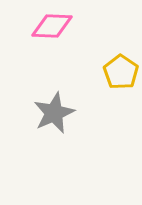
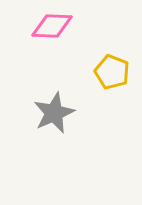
yellow pentagon: moved 9 px left; rotated 12 degrees counterclockwise
